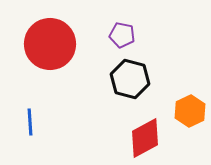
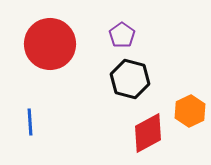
purple pentagon: rotated 25 degrees clockwise
red diamond: moved 3 px right, 5 px up
